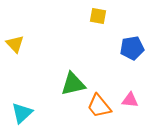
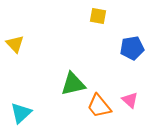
pink triangle: rotated 36 degrees clockwise
cyan triangle: moved 1 px left
